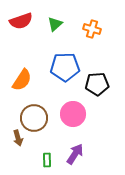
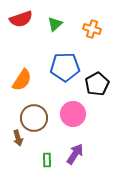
red semicircle: moved 2 px up
black pentagon: rotated 25 degrees counterclockwise
